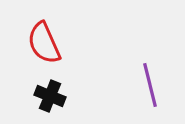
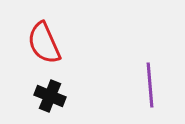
purple line: rotated 9 degrees clockwise
